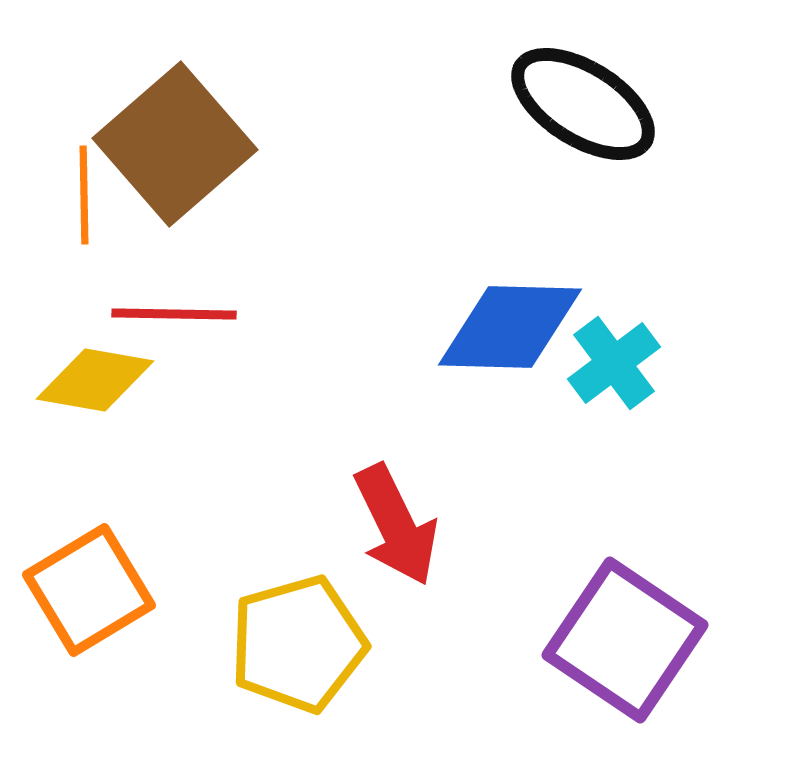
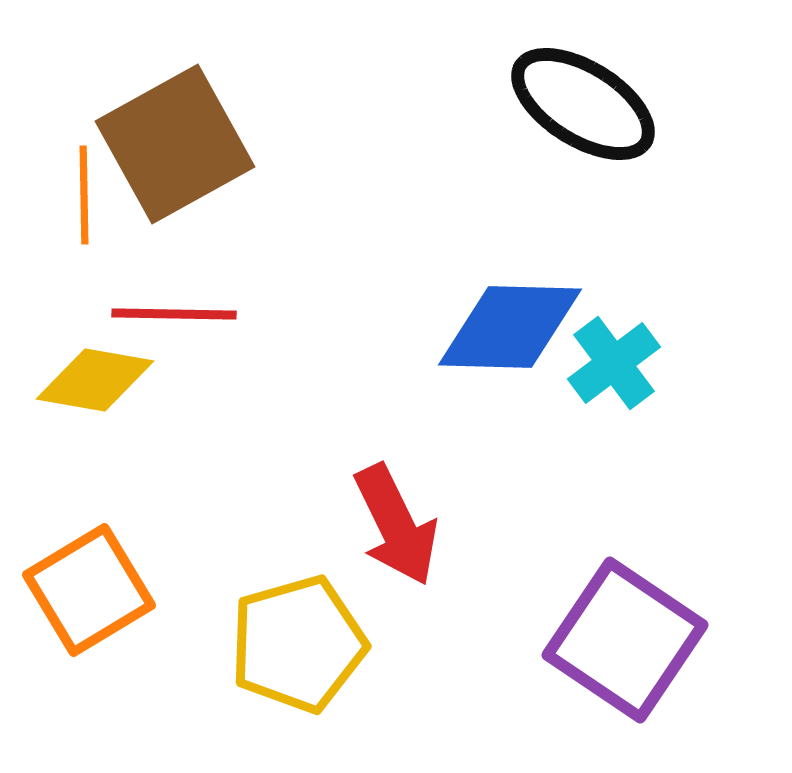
brown square: rotated 12 degrees clockwise
